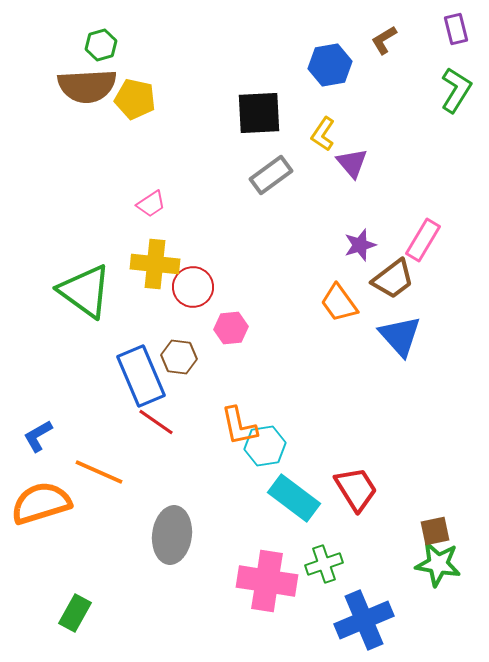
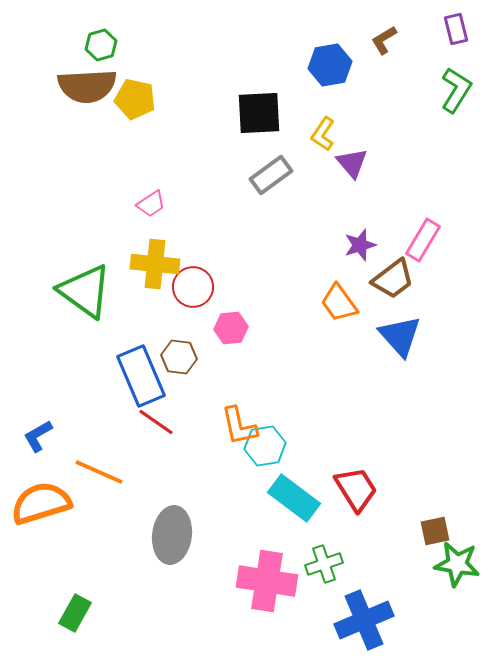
green star: moved 19 px right
